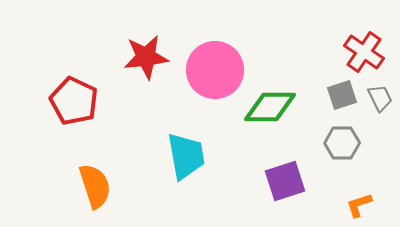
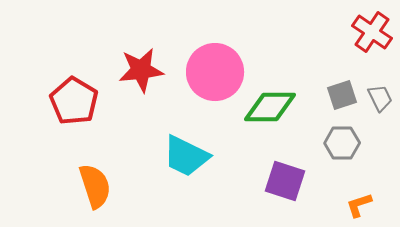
red cross: moved 8 px right, 20 px up
red star: moved 5 px left, 13 px down
pink circle: moved 2 px down
red pentagon: rotated 6 degrees clockwise
cyan trapezoid: rotated 126 degrees clockwise
purple square: rotated 36 degrees clockwise
